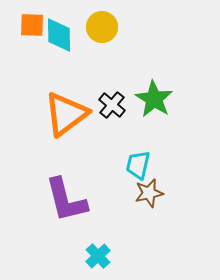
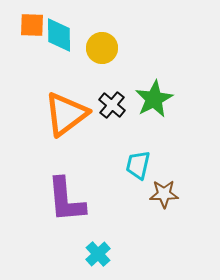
yellow circle: moved 21 px down
green star: rotated 12 degrees clockwise
brown star: moved 15 px right, 1 px down; rotated 12 degrees clockwise
purple L-shape: rotated 9 degrees clockwise
cyan cross: moved 2 px up
